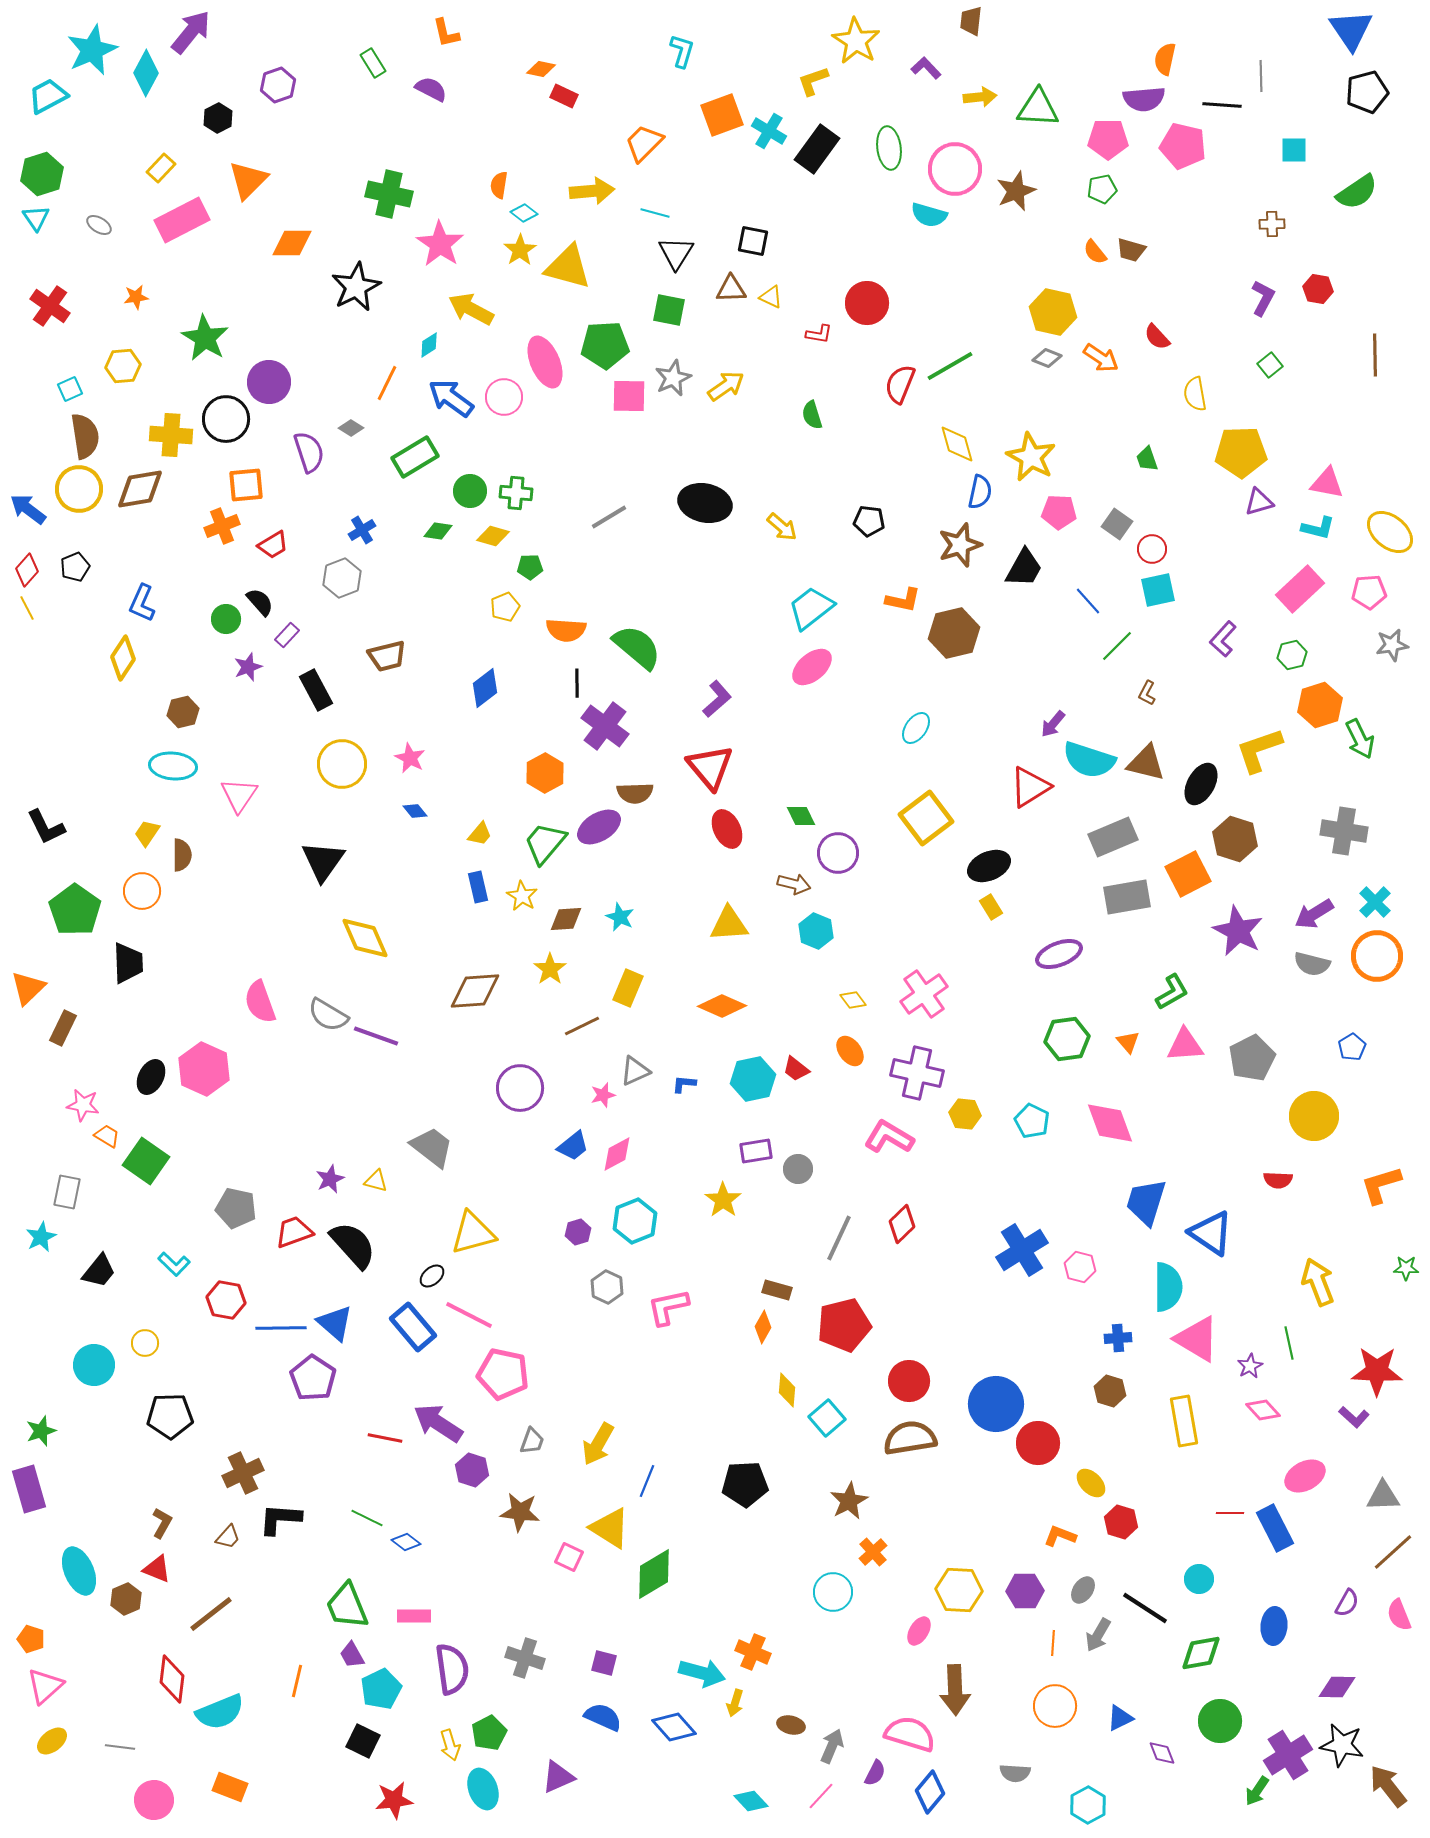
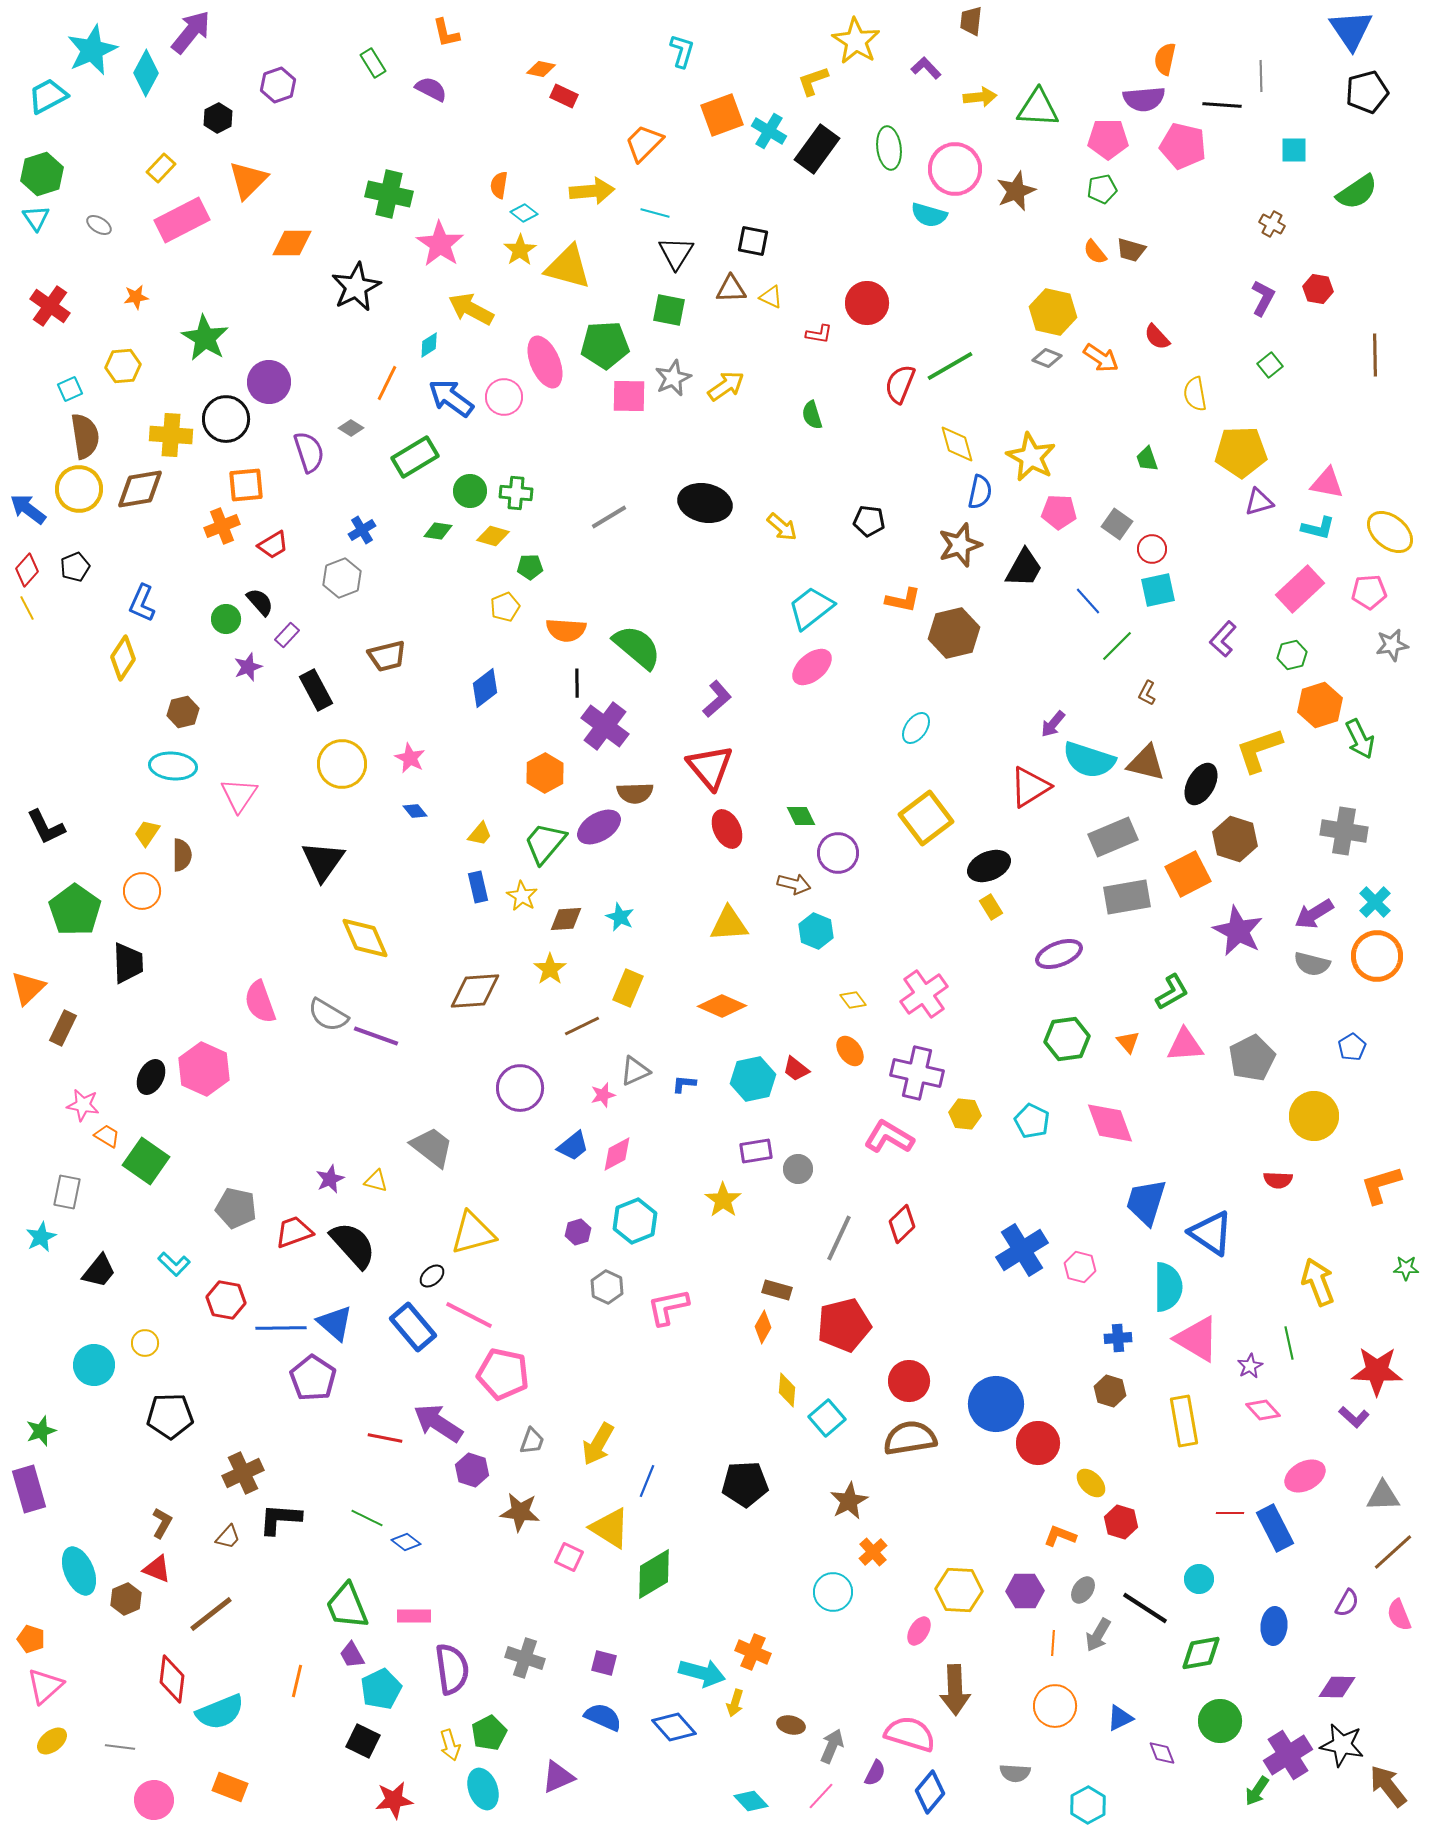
brown cross at (1272, 224): rotated 30 degrees clockwise
